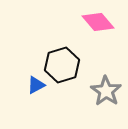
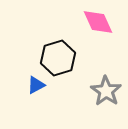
pink diamond: rotated 16 degrees clockwise
black hexagon: moved 4 px left, 7 px up
